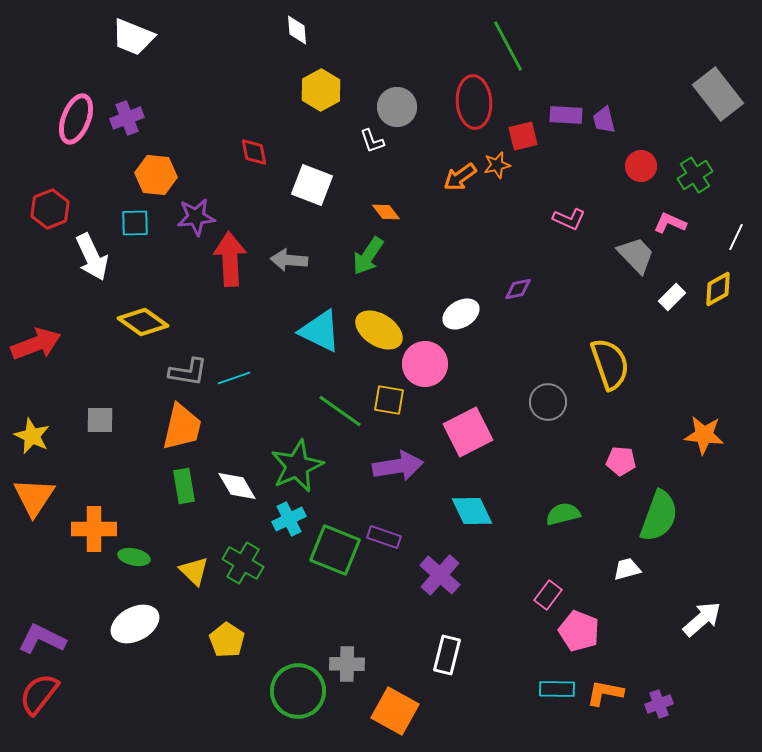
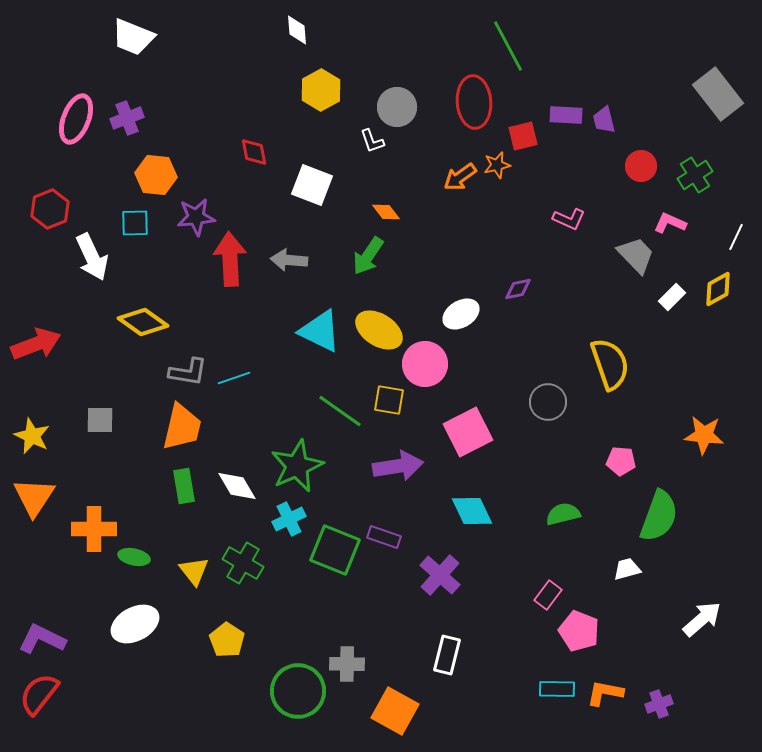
yellow triangle at (194, 571): rotated 8 degrees clockwise
